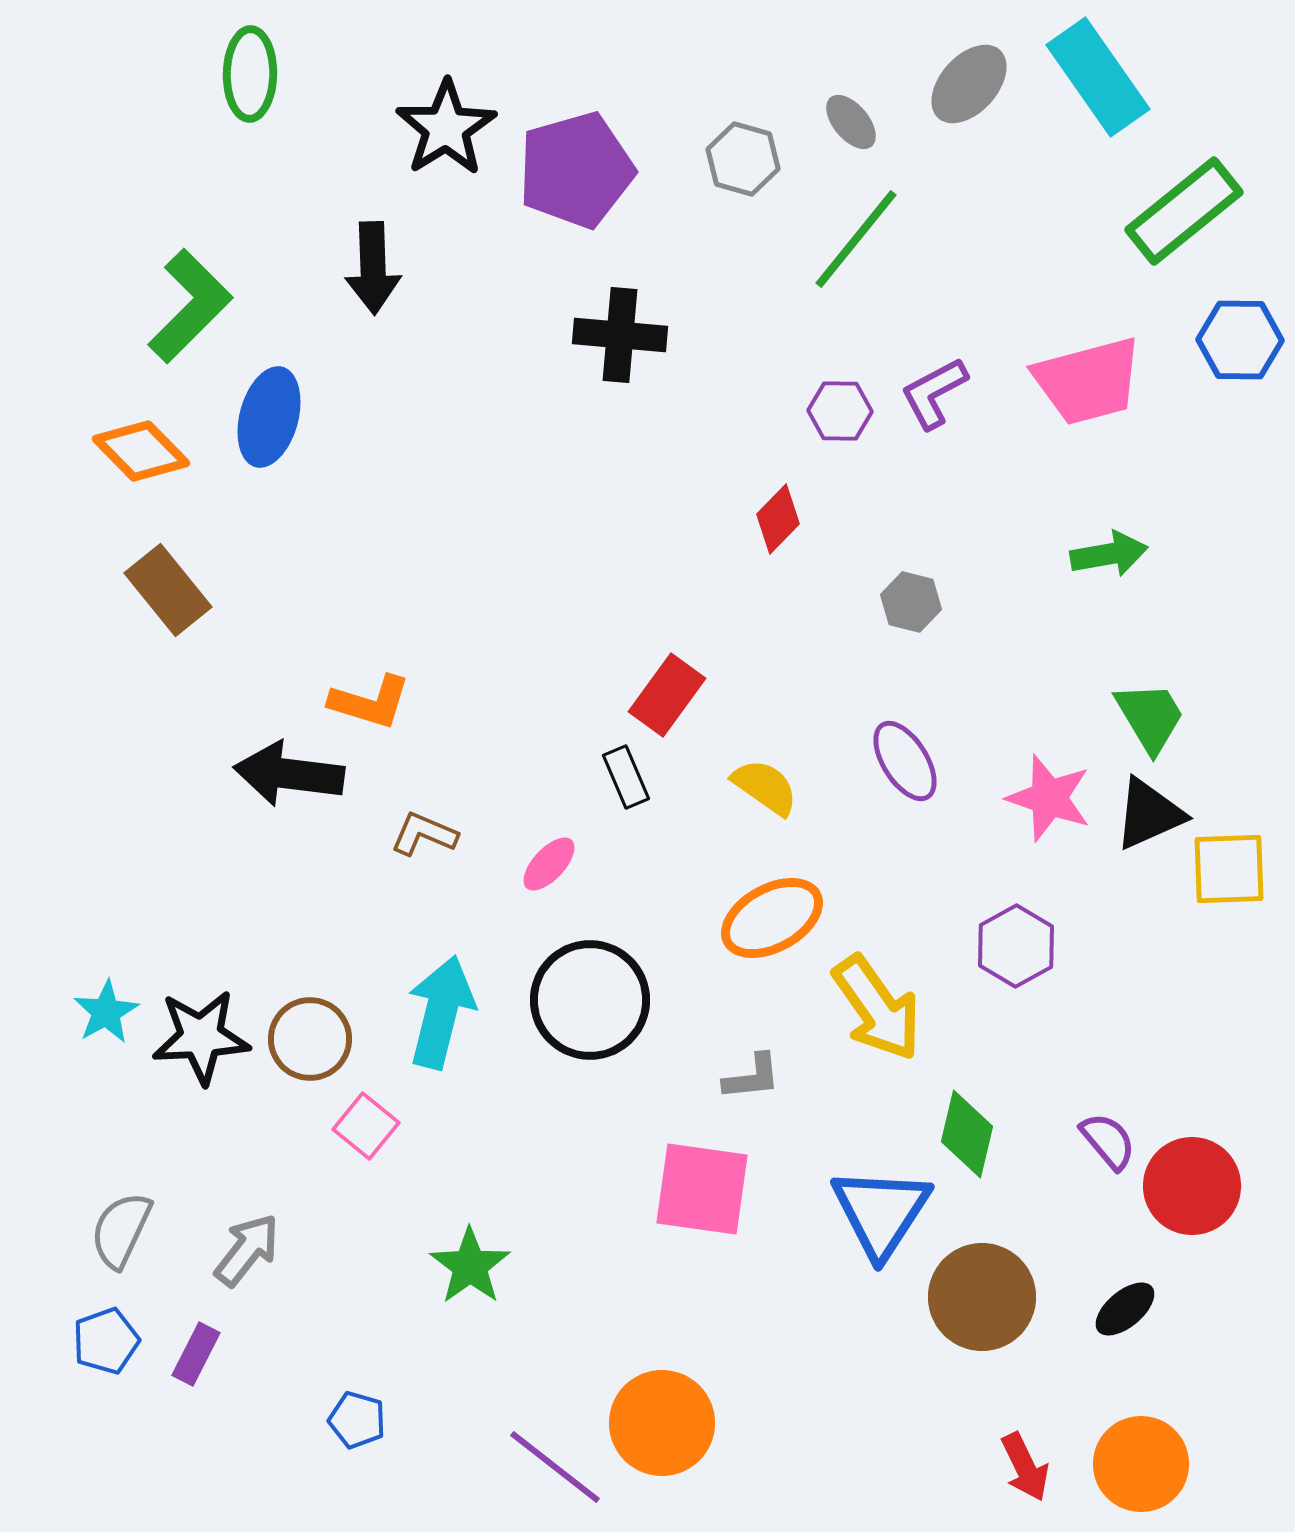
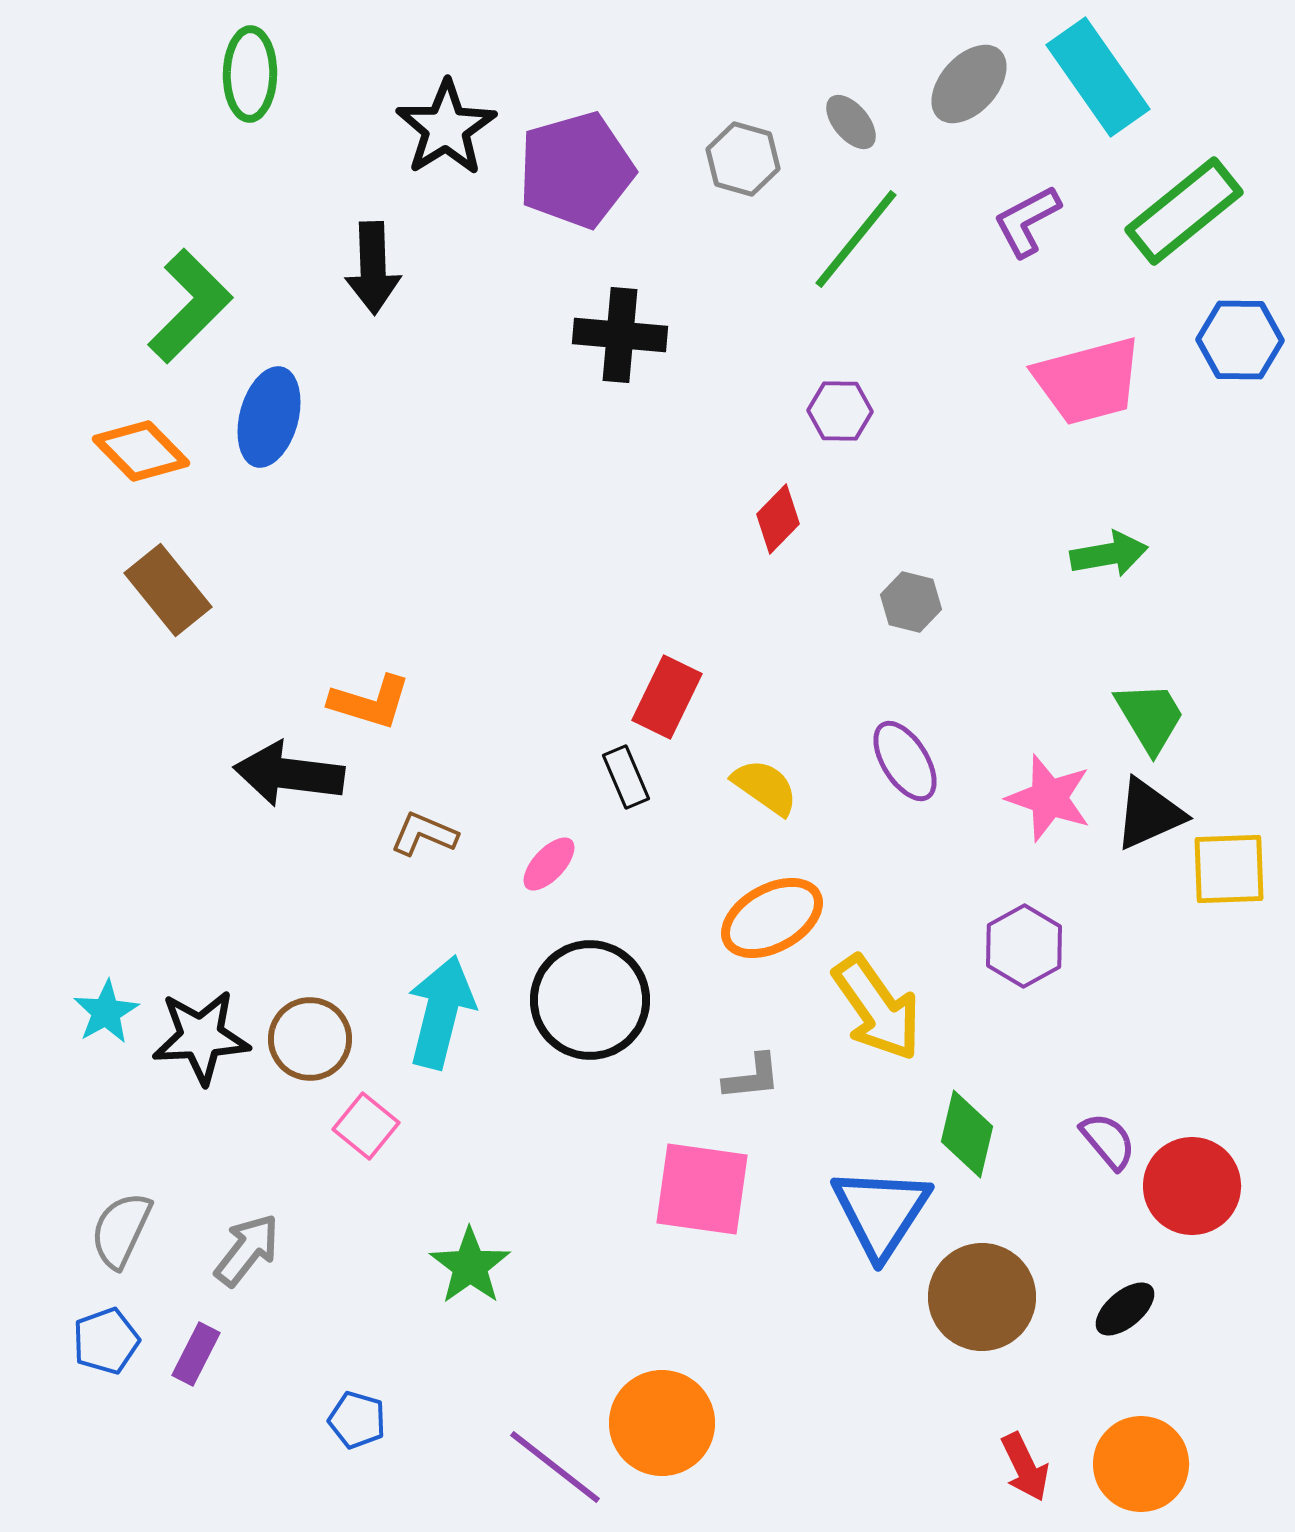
purple L-shape at (934, 393): moved 93 px right, 172 px up
red rectangle at (667, 695): moved 2 px down; rotated 10 degrees counterclockwise
purple hexagon at (1016, 946): moved 8 px right
